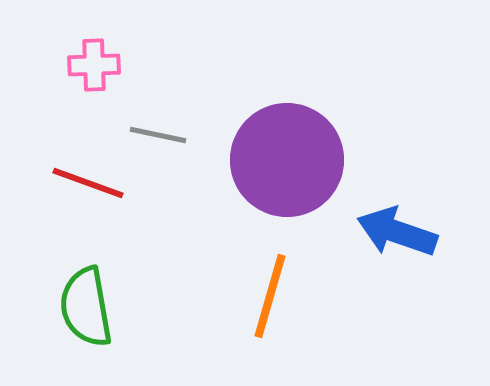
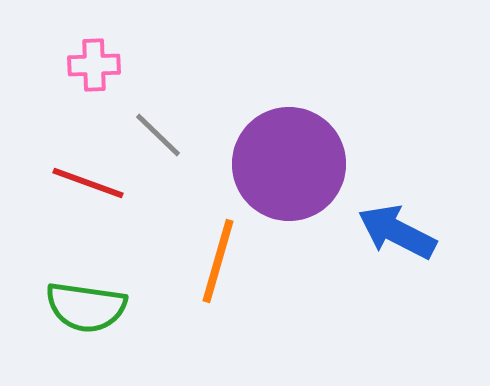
gray line: rotated 32 degrees clockwise
purple circle: moved 2 px right, 4 px down
blue arrow: rotated 8 degrees clockwise
orange line: moved 52 px left, 35 px up
green semicircle: rotated 72 degrees counterclockwise
